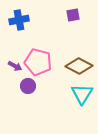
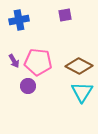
purple square: moved 8 px left
pink pentagon: rotated 8 degrees counterclockwise
purple arrow: moved 1 px left, 5 px up; rotated 32 degrees clockwise
cyan triangle: moved 2 px up
